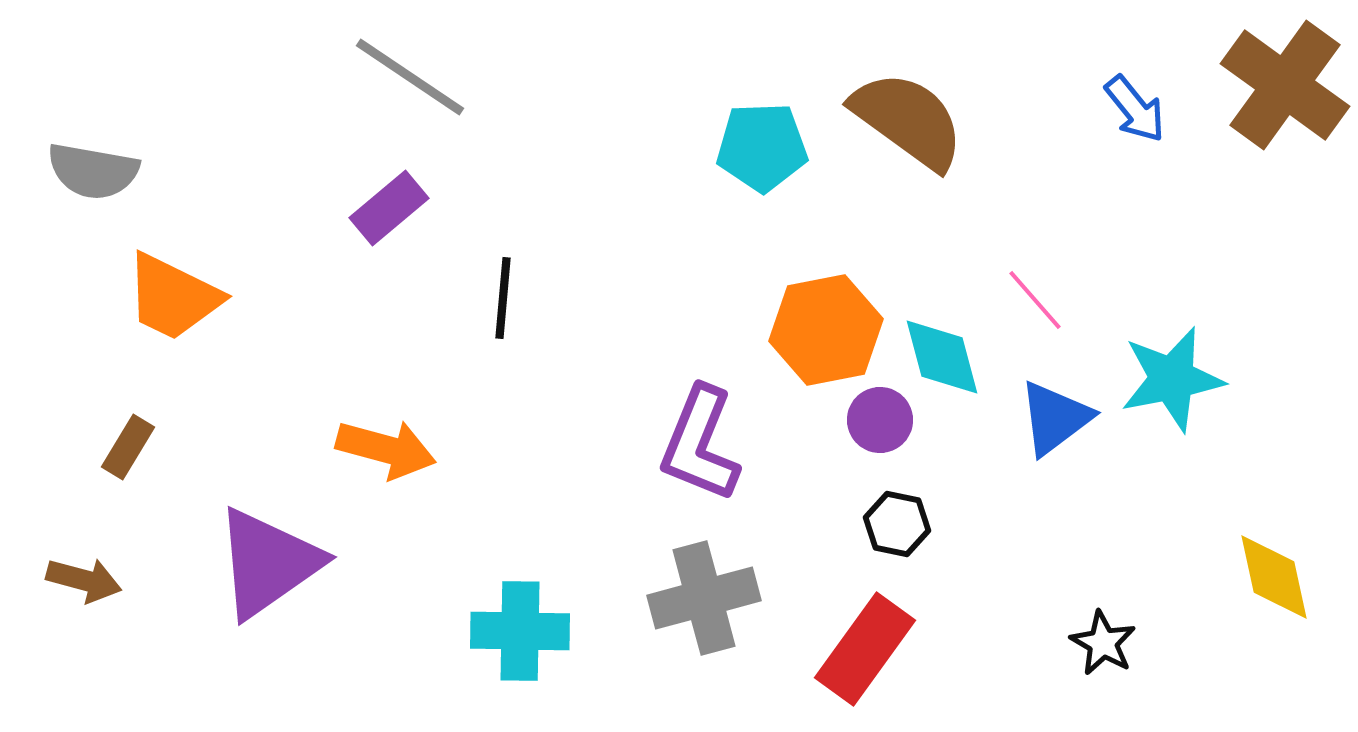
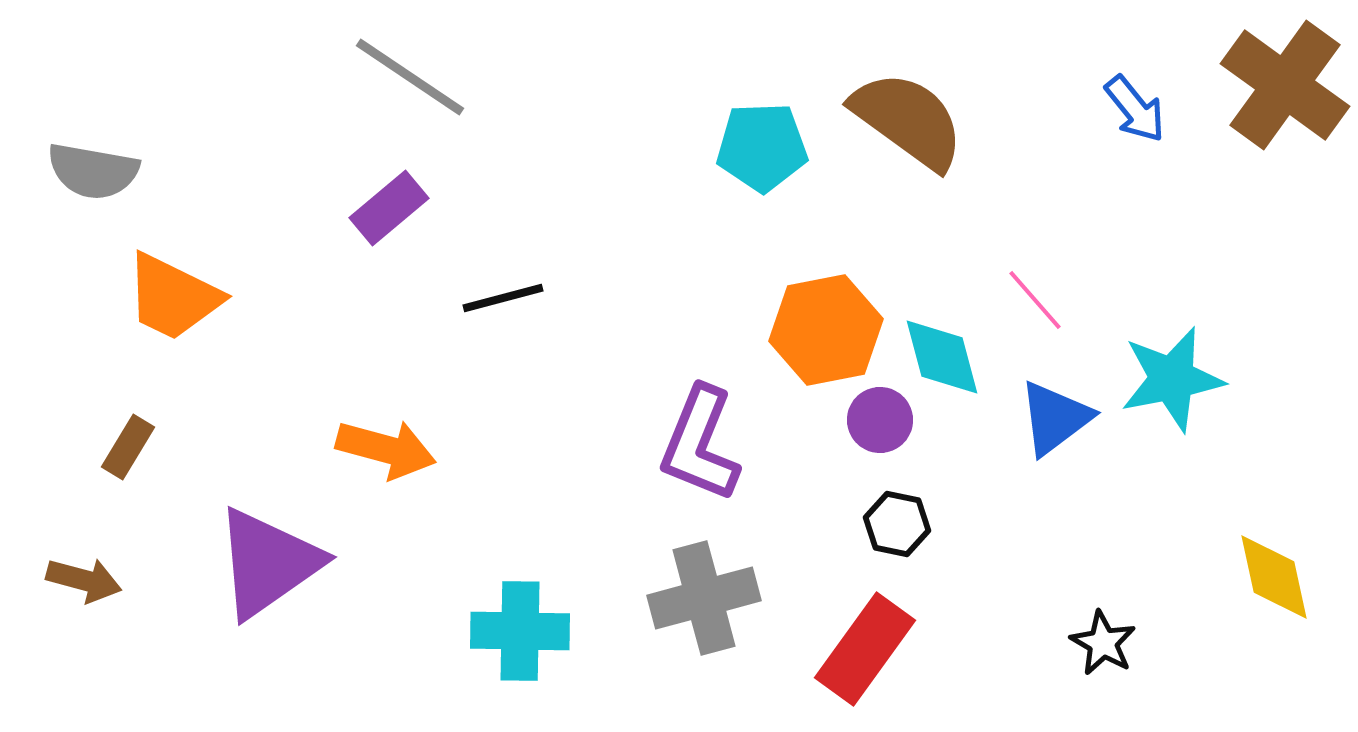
black line: rotated 70 degrees clockwise
